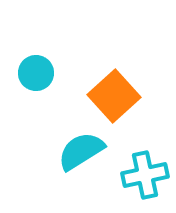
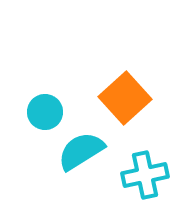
cyan circle: moved 9 px right, 39 px down
orange square: moved 11 px right, 2 px down
